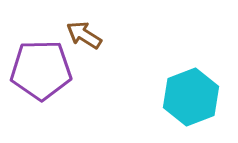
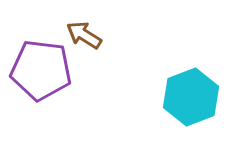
purple pentagon: rotated 8 degrees clockwise
